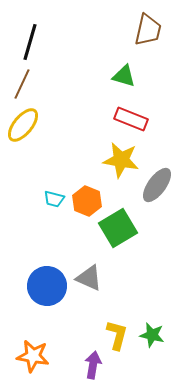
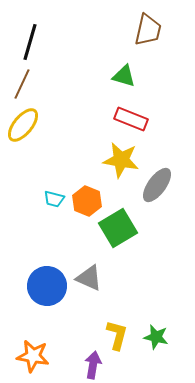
green star: moved 4 px right, 2 px down
